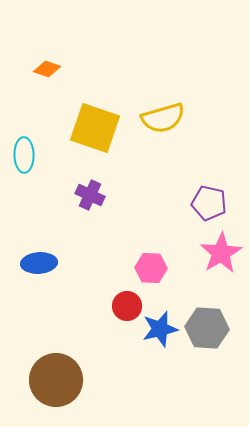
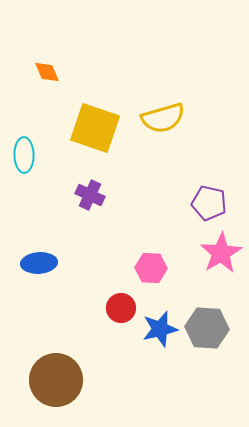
orange diamond: moved 3 px down; rotated 48 degrees clockwise
red circle: moved 6 px left, 2 px down
